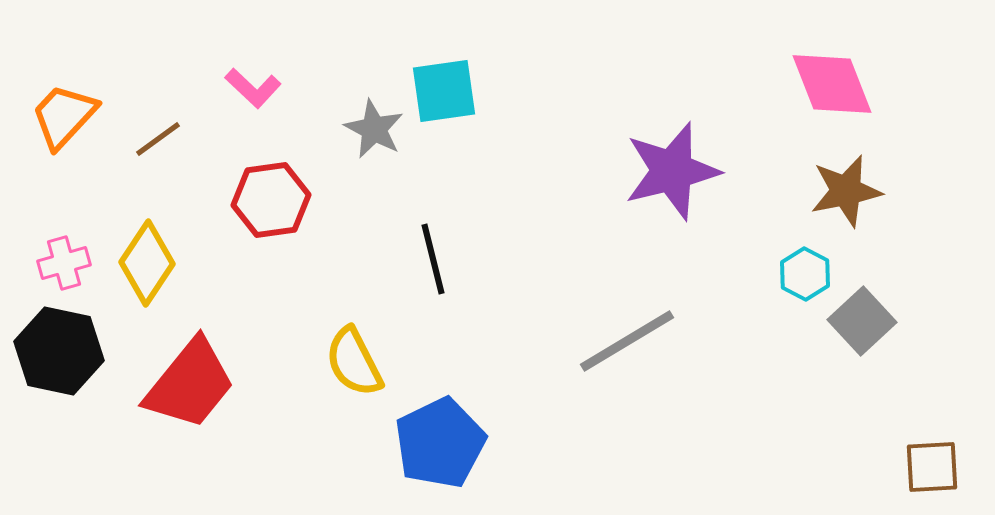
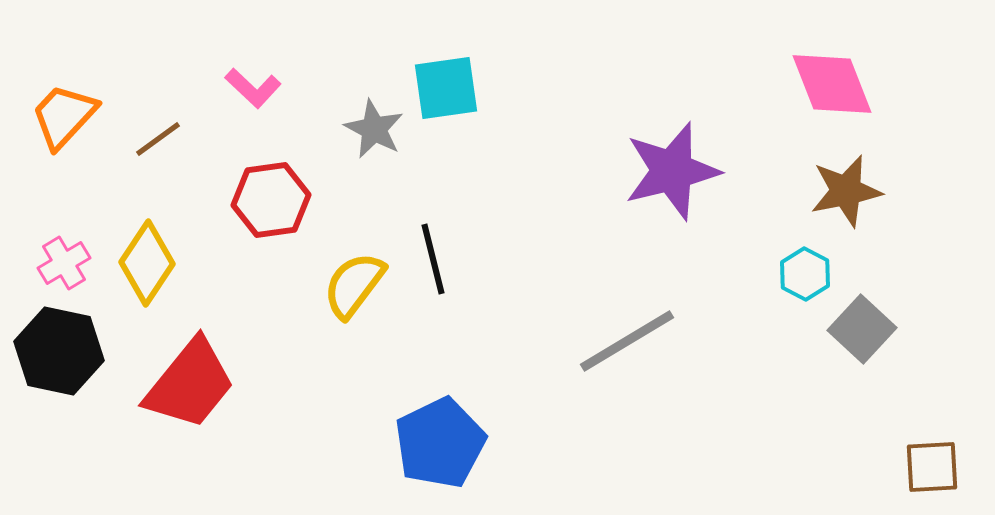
cyan square: moved 2 px right, 3 px up
pink cross: rotated 15 degrees counterclockwise
gray square: moved 8 px down; rotated 4 degrees counterclockwise
yellow semicircle: moved 77 px up; rotated 64 degrees clockwise
